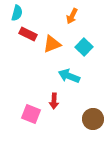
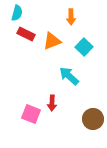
orange arrow: moved 1 px left, 1 px down; rotated 28 degrees counterclockwise
red rectangle: moved 2 px left
orange triangle: moved 3 px up
cyan arrow: rotated 20 degrees clockwise
red arrow: moved 2 px left, 2 px down
